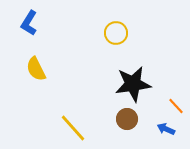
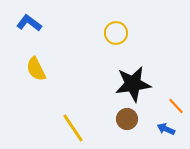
blue L-shape: rotated 95 degrees clockwise
yellow line: rotated 8 degrees clockwise
